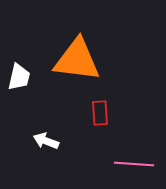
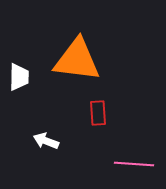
white trapezoid: rotated 12 degrees counterclockwise
red rectangle: moved 2 px left
